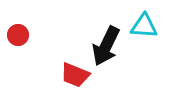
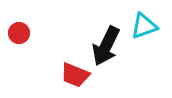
cyan triangle: rotated 24 degrees counterclockwise
red circle: moved 1 px right, 2 px up
